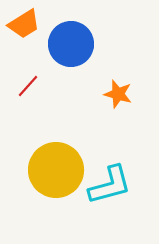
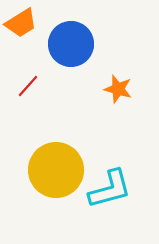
orange trapezoid: moved 3 px left, 1 px up
orange star: moved 5 px up
cyan L-shape: moved 4 px down
